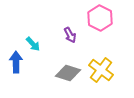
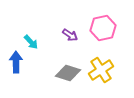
pink hexagon: moved 3 px right, 10 px down; rotated 20 degrees clockwise
purple arrow: rotated 28 degrees counterclockwise
cyan arrow: moved 2 px left, 2 px up
yellow cross: rotated 20 degrees clockwise
